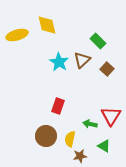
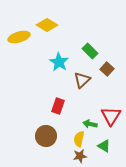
yellow diamond: rotated 45 degrees counterclockwise
yellow ellipse: moved 2 px right, 2 px down
green rectangle: moved 8 px left, 10 px down
brown triangle: moved 20 px down
yellow semicircle: moved 9 px right
